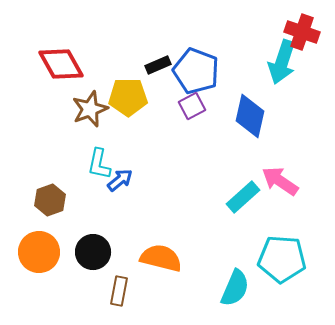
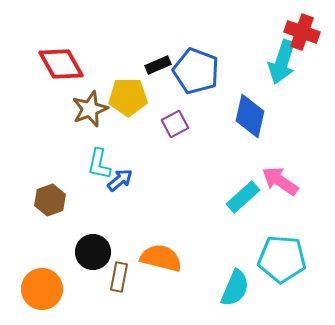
purple square: moved 17 px left, 18 px down
orange circle: moved 3 px right, 37 px down
brown rectangle: moved 14 px up
